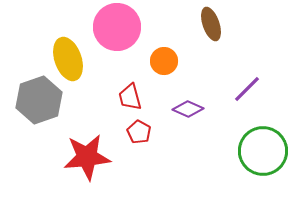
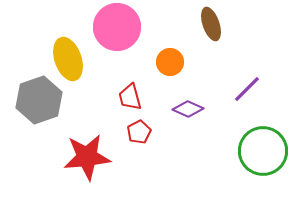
orange circle: moved 6 px right, 1 px down
red pentagon: rotated 15 degrees clockwise
